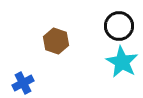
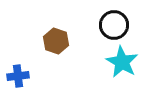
black circle: moved 5 px left, 1 px up
blue cross: moved 5 px left, 7 px up; rotated 20 degrees clockwise
